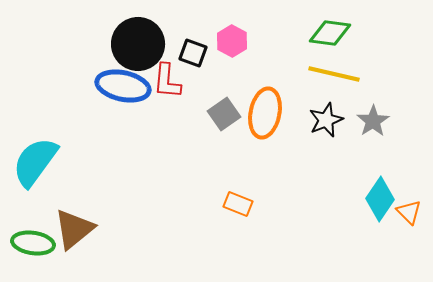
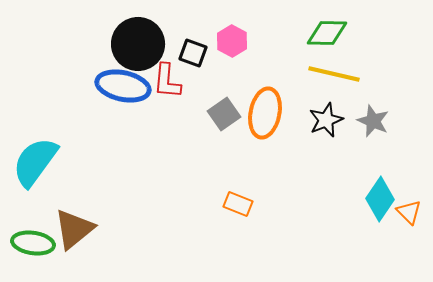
green diamond: moved 3 px left; rotated 6 degrees counterclockwise
gray star: rotated 16 degrees counterclockwise
